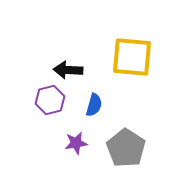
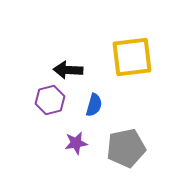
yellow square: rotated 12 degrees counterclockwise
gray pentagon: rotated 27 degrees clockwise
